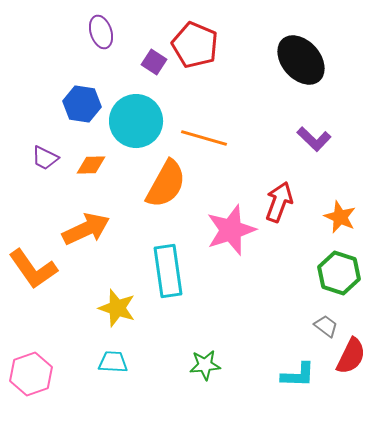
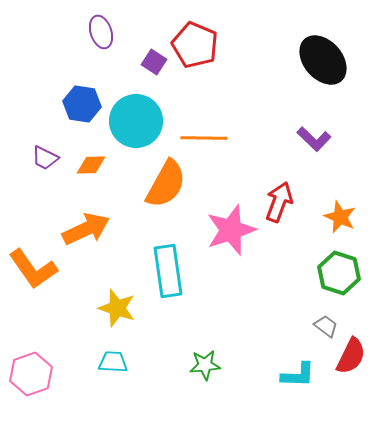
black ellipse: moved 22 px right
orange line: rotated 15 degrees counterclockwise
